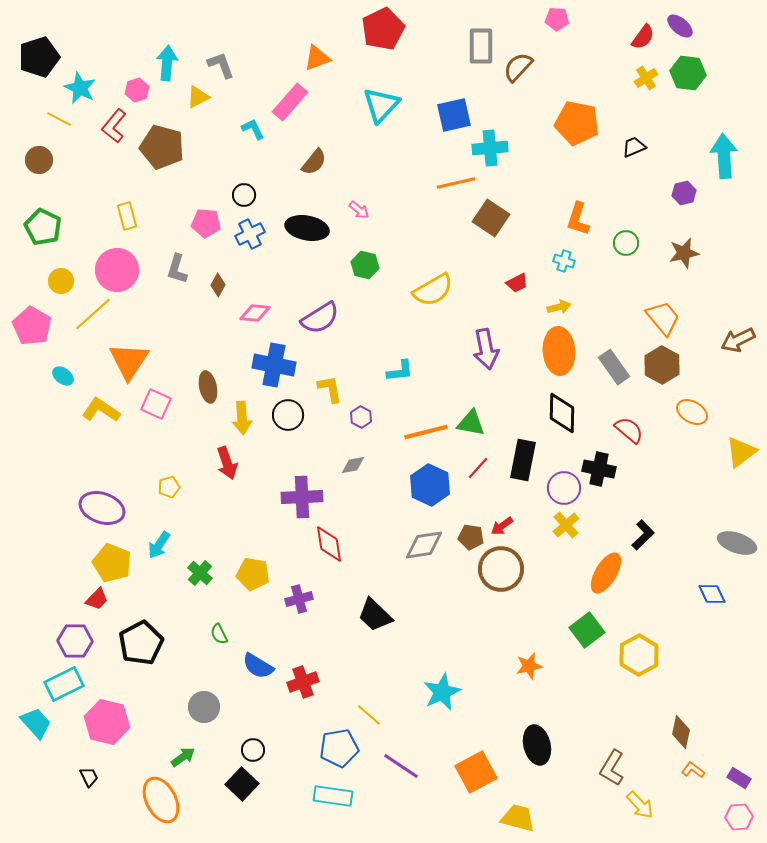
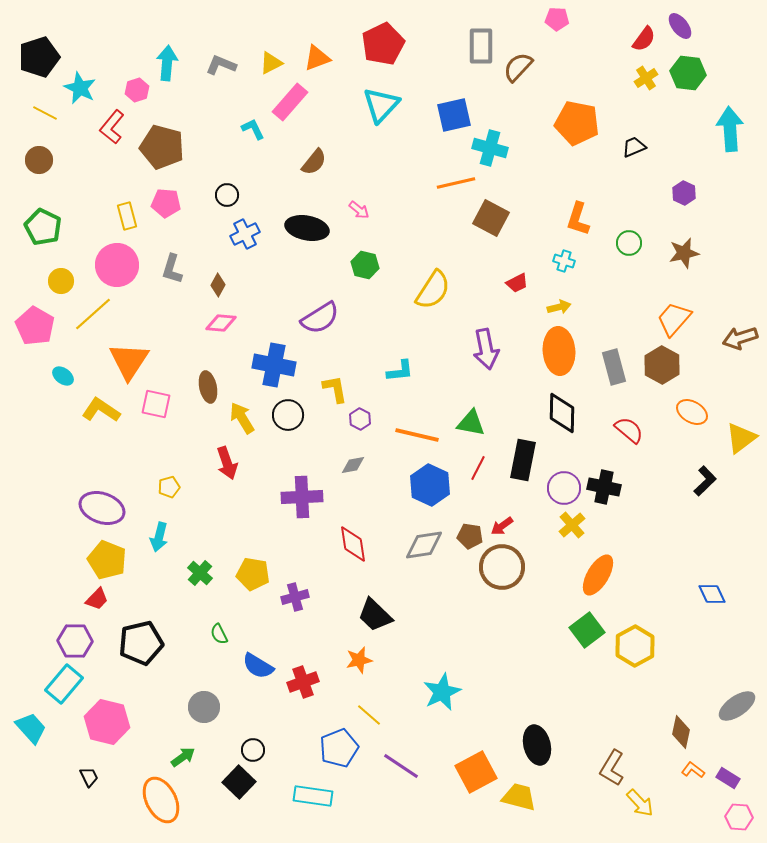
purple ellipse at (680, 26): rotated 12 degrees clockwise
red pentagon at (383, 29): moved 15 px down
red semicircle at (643, 37): moved 1 px right, 2 px down
gray L-shape at (221, 65): rotated 48 degrees counterclockwise
yellow triangle at (198, 97): moved 73 px right, 34 px up
yellow line at (59, 119): moved 14 px left, 6 px up
red L-shape at (114, 126): moved 2 px left, 1 px down
cyan cross at (490, 148): rotated 20 degrees clockwise
cyan arrow at (724, 156): moved 6 px right, 27 px up
purple hexagon at (684, 193): rotated 20 degrees counterclockwise
black circle at (244, 195): moved 17 px left
brown square at (491, 218): rotated 6 degrees counterclockwise
pink pentagon at (206, 223): moved 40 px left, 20 px up
blue cross at (250, 234): moved 5 px left
green circle at (626, 243): moved 3 px right
gray L-shape at (177, 269): moved 5 px left
pink circle at (117, 270): moved 5 px up
yellow semicircle at (433, 290): rotated 27 degrees counterclockwise
pink diamond at (255, 313): moved 34 px left, 10 px down
orange trapezoid at (663, 318): moved 11 px right, 1 px down; rotated 99 degrees counterclockwise
pink pentagon at (32, 326): moved 3 px right
brown arrow at (738, 340): moved 2 px right, 2 px up; rotated 8 degrees clockwise
gray rectangle at (614, 367): rotated 20 degrees clockwise
yellow L-shape at (330, 389): moved 5 px right
pink square at (156, 404): rotated 12 degrees counterclockwise
purple hexagon at (361, 417): moved 1 px left, 2 px down
yellow arrow at (242, 418): rotated 152 degrees clockwise
orange line at (426, 432): moved 9 px left, 3 px down; rotated 27 degrees clockwise
yellow triangle at (741, 452): moved 14 px up
red line at (478, 468): rotated 15 degrees counterclockwise
black cross at (599, 469): moved 5 px right, 18 px down
yellow cross at (566, 525): moved 6 px right
black L-shape at (643, 535): moved 62 px right, 54 px up
brown pentagon at (471, 537): moved 1 px left, 1 px up
gray ellipse at (737, 543): moved 163 px down; rotated 54 degrees counterclockwise
red diamond at (329, 544): moved 24 px right
cyan arrow at (159, 545): moved 8 px up; rotated 20 degrees counterclockwise
yellow pentagon at (112, 563): moved 5 px left, 3 px up
brown circle at (501, 569): moved 1 px right, 2 px up
orange ellipse at (606, 573): moved 8 px left, 2 px down
purple cross at (299, 599): moved 4 px left, 2 px up
black pentagon at (141, 643): rotated 15 degrees clockwise
yellow hexagon at (639, 655): moved 4 px left, 9 px up
orange star at (529, 666): moved 170 px left, 6 px up
cyan rectangle at (64, 684): rotated 24 degrees counterclockwise
cyan trapezoid at (36, 723): moved 5 px left, 5 px down
blue pentagon at (339, 748): rotated 12 degrees counterclockwise
purple rectangle at (739, 778): moved 11 px left
black square at (242, 784): moved 3 px left, 2 px up
cyan rectangle at (333, 796): moved 20 px left
yellow arrow at (640, 805): moved 2 px up
pink hexagon at (739, 817): rotated 8 degrees clockwise
yellow trapezoid at (518, 818): moved 1 px right, 21 px up
